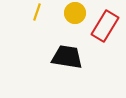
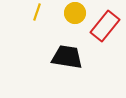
red rectangle: rotated 8 degrees clockwise
